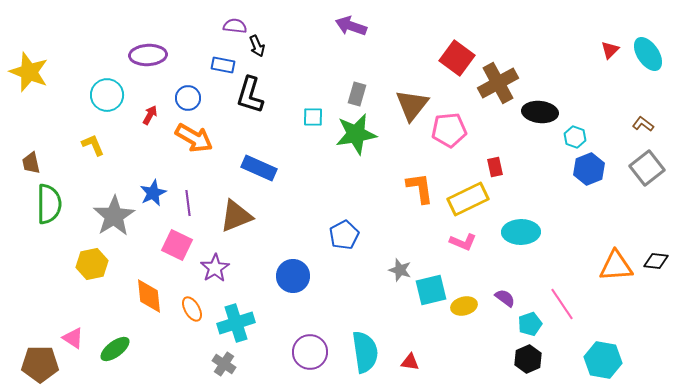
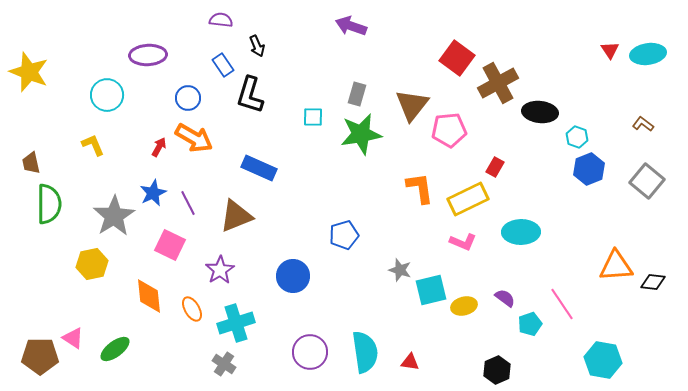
purple semicircle at (235, 26): moved 14 px left, 6 px up
red triangle at (610, 50): rotated 18 degrees counterclockwise
cyan ellipse at (648, 54): rotated 64 degrees counterclockwise
blue rectangle at (223, 65): rotated 45 degrees clockwise
red arrow at (150, 115): moved 9 px right, 32 px down
green star at (356, 134): moved 5 px right
cyan hexagon at (575, 137): moved 2 px right
red rectangle at (495, 167): rotated 42 degrees clockwise
gray square at (647, 168): moved 13 px down; rotated 12 degrees counterclockwise
purple line at (188, 203): rotated 20 degrees counterclockwise
blue pentagon at (344, 235): rotated 12 degrees clockwise
pink square at (177, 245): moved 7 px left
black diamond at (656, 261): moved 3 px left, 21 px down
purple star at (215, 268): moved 5 px right, 2 px down
black hexagon at (528, 359): moved 31 px left, 11 px down
brown pentagon at (40, 364): moved 8 px up
